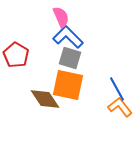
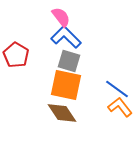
pink semicircle: rotated 15 degrees counterclockwise
blue L-shape: moved 2 px left
gray square: moved 1 px left, 3 px down
orange square: moved 2 px left
blue line: rotated 25 degrees counterclockwise
brown diamond: moved 17 px right, 14 px down
